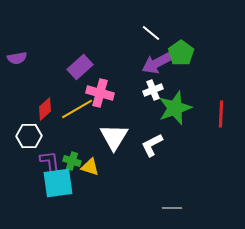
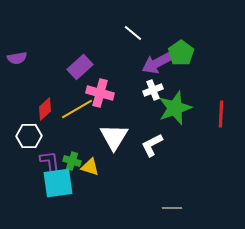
white line: moved 18 px left
